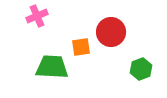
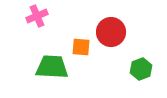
orange square: rotated 12 degrees clockwise
